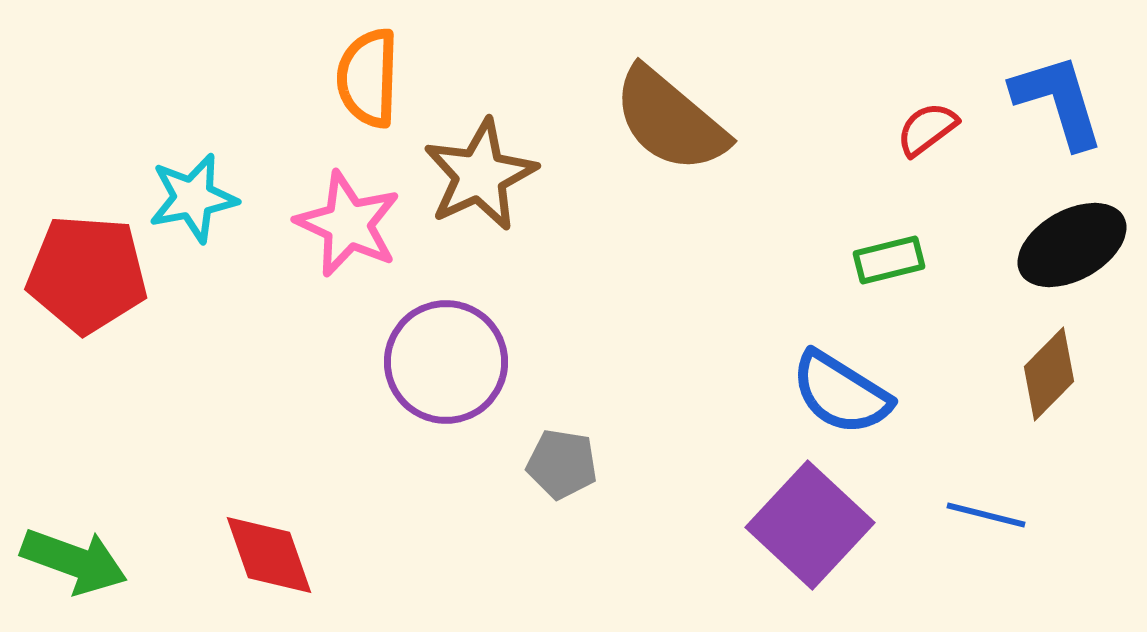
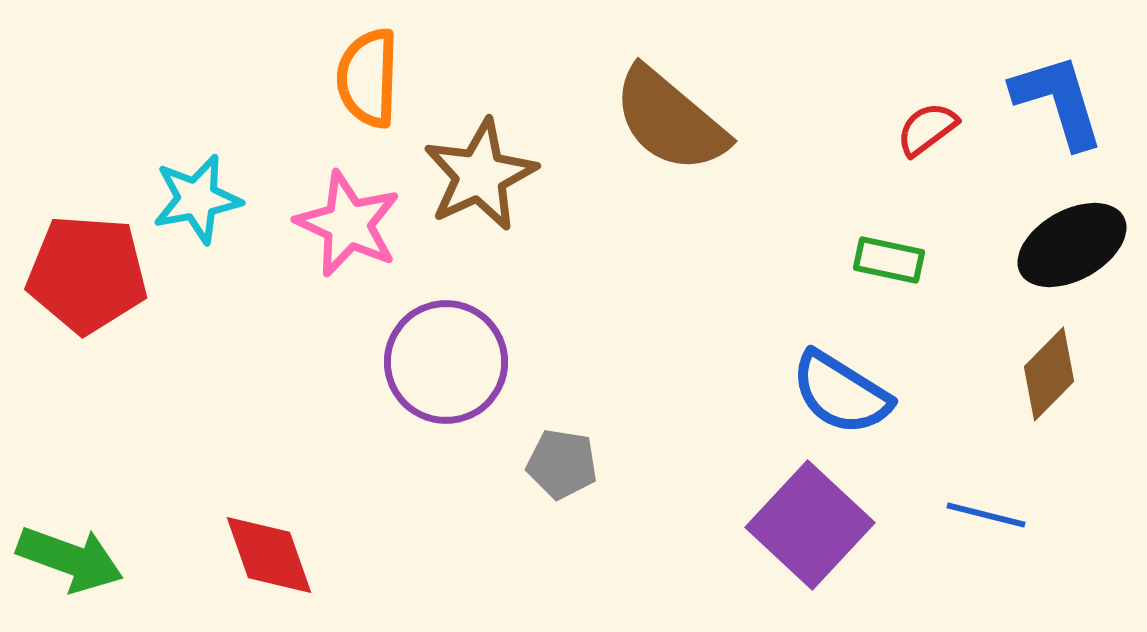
cyan star: moved 4 px right, 1 px down
green rectangle: rotated 26 degrees clockwise
green arrow: moved 4 px left, 2 px up
